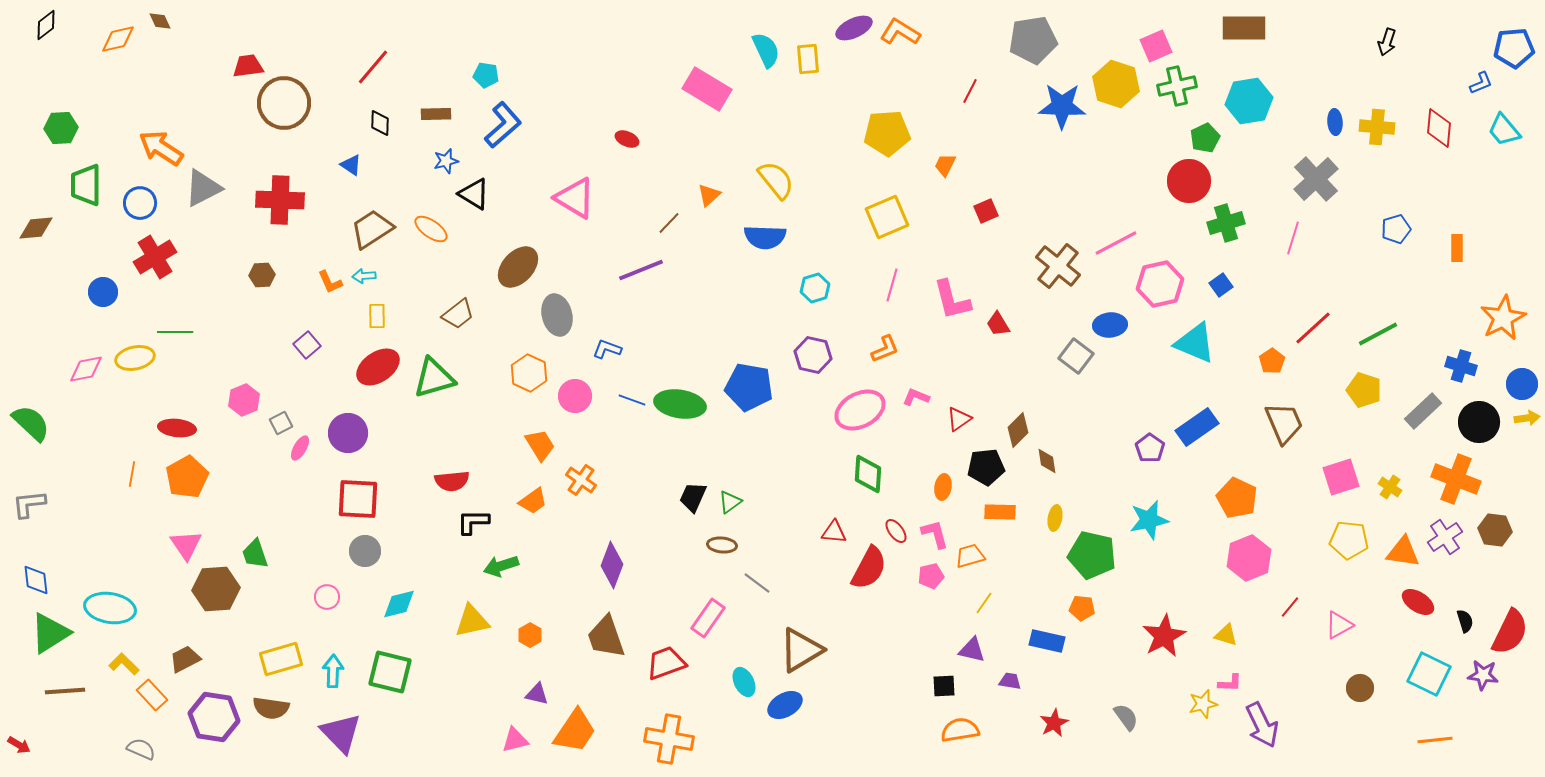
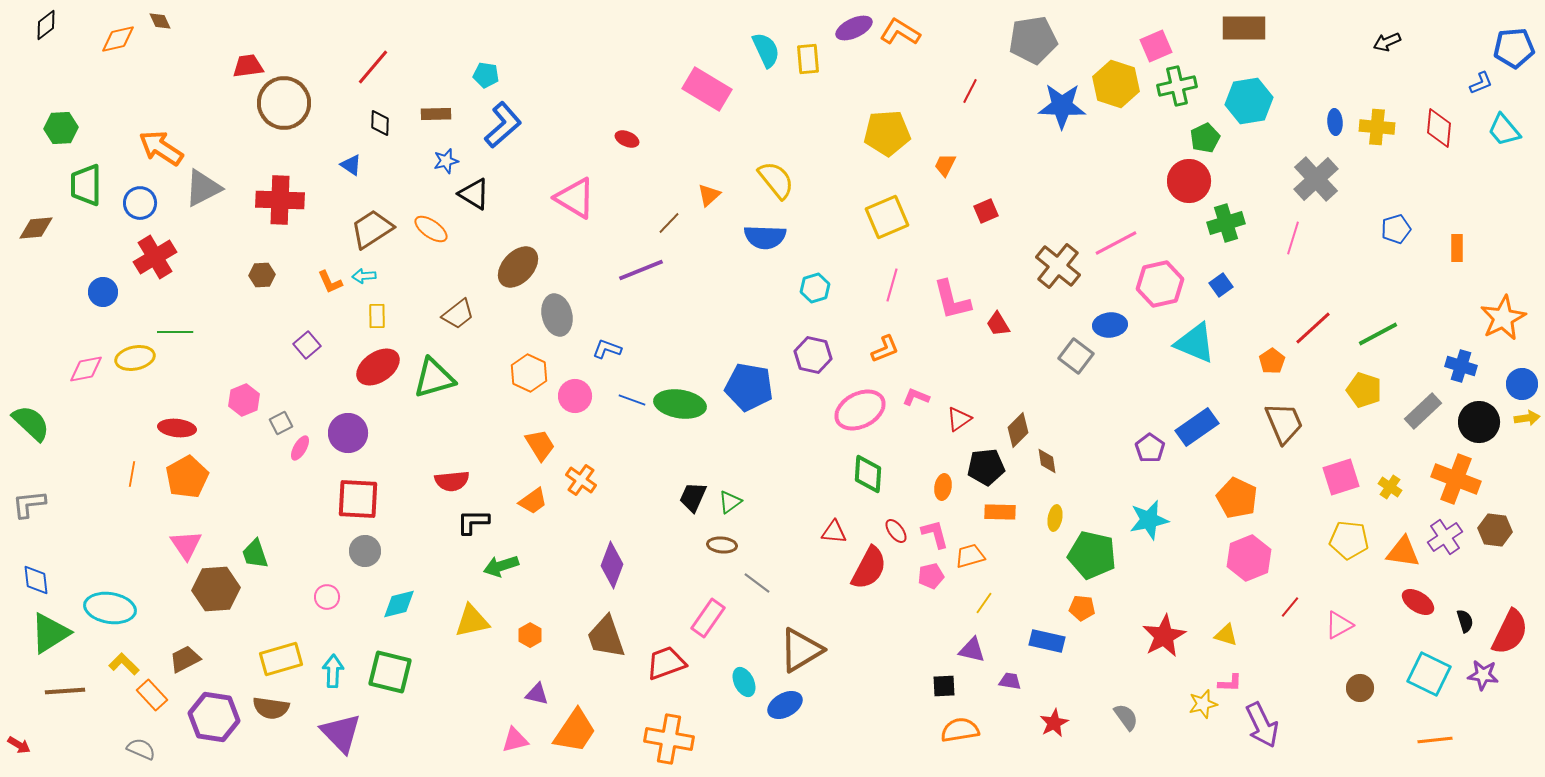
black arrow at (1387, 42): rotated 48 degrees clockwise
